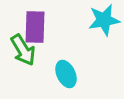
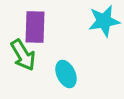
cyan star: moved 1 px down
green arrow: moved 5 px down
